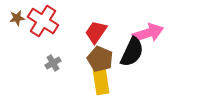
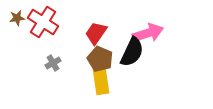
red cross: moved 1 px down
red trapezoid: moved 1 px down
